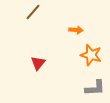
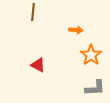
brown line: rotated 36 degrees counterclockwise
orange star: rotated 20 degrees clockwise
red triangle: moved 2 px down; rotated 42 degrees counterclockwise
